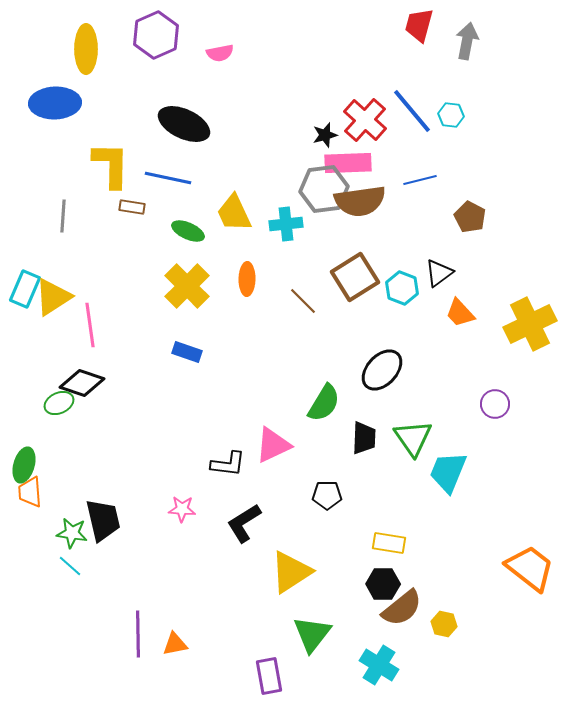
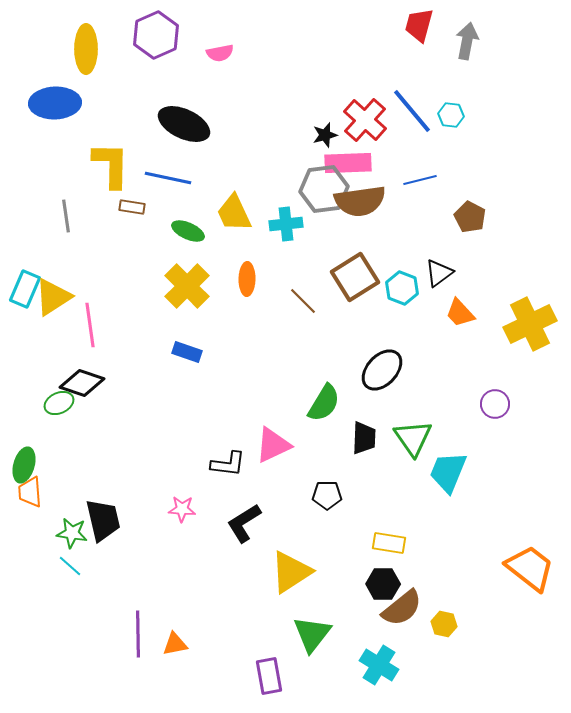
gray line at (63, 216): moved 3 px right; rotated 12 degrees counterclockwise
